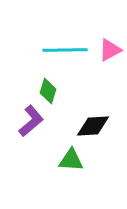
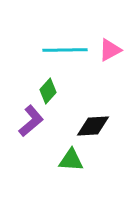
green diamond: rotated 25 degrees clockwise
